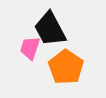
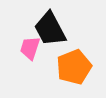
orange pentagon: moved 8 px right; rotated 16 degrees clockwise
